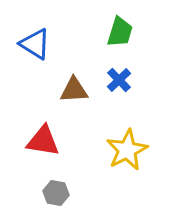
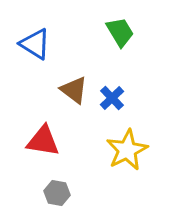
green trapezoid: rotated 48 degrees counterclockwise
blue cross: moved 7 px left, 18 px down
brown triangle: rotated 40 degrees clockwise
gray hexagon: moved 1 px right
